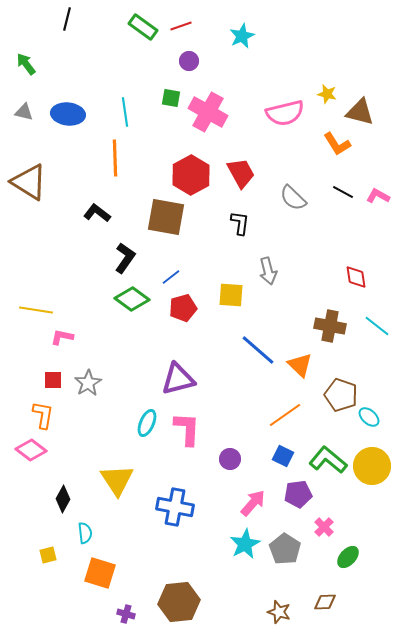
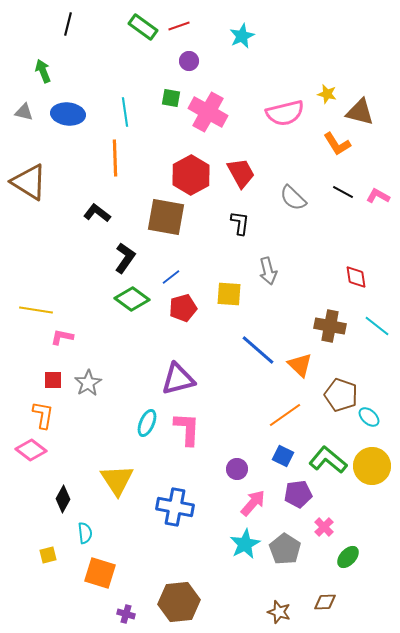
black line at (67, 19): moved 1 px right, 5 px down
red line at (181, 26): moved 2 px left
green arrow at (26, 64): moved 17 px right, 7 px down; rotated 15 degrees clockwise
yellow square at (231, 295): moved 2 px left, 1 px up
purple circle at (230, 459): moved 7 px right, 10 px down
